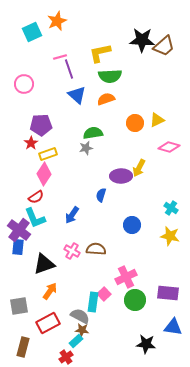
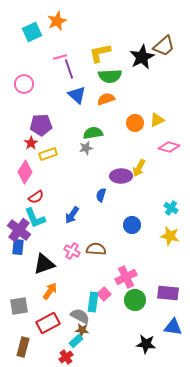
black star at (142, 40): moved 17 px down; rotated 30 degrees counterclockwise
pink diamond at (44, 174): moved 19 px left, 2 px up
